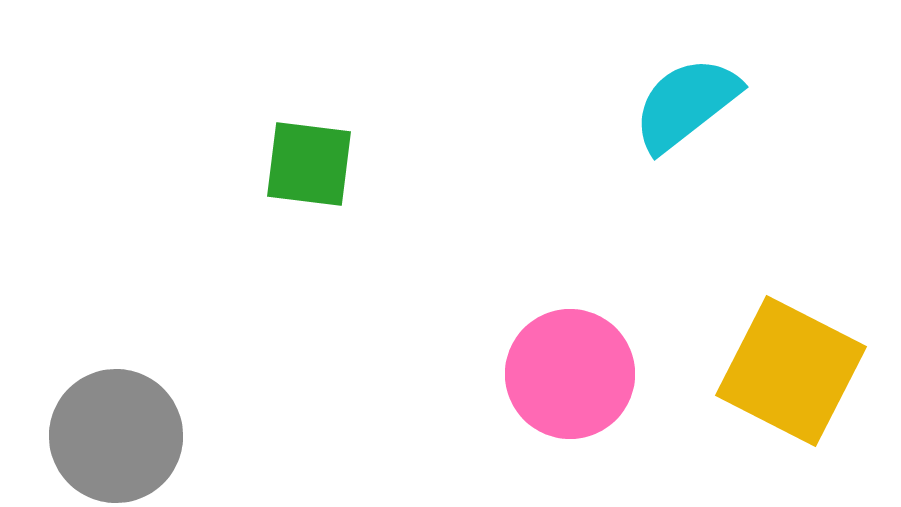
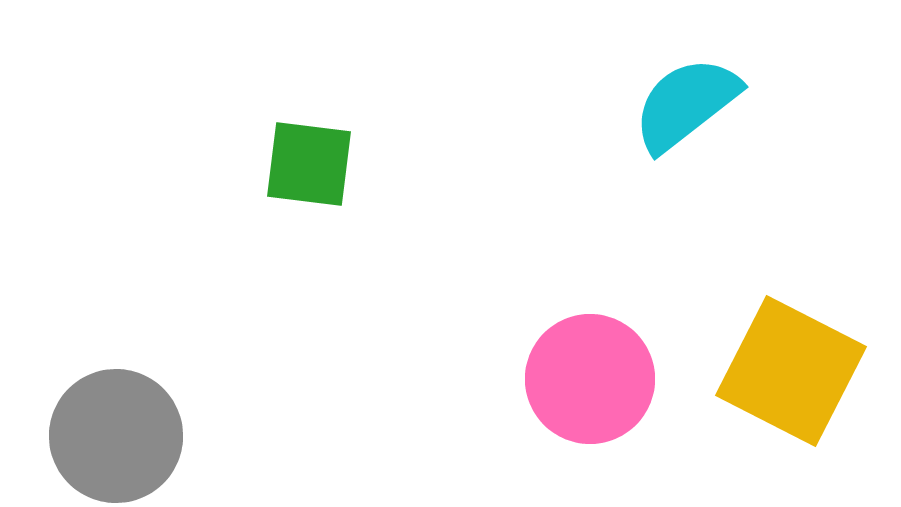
pink circle: moved 20 px right, 5 px down
